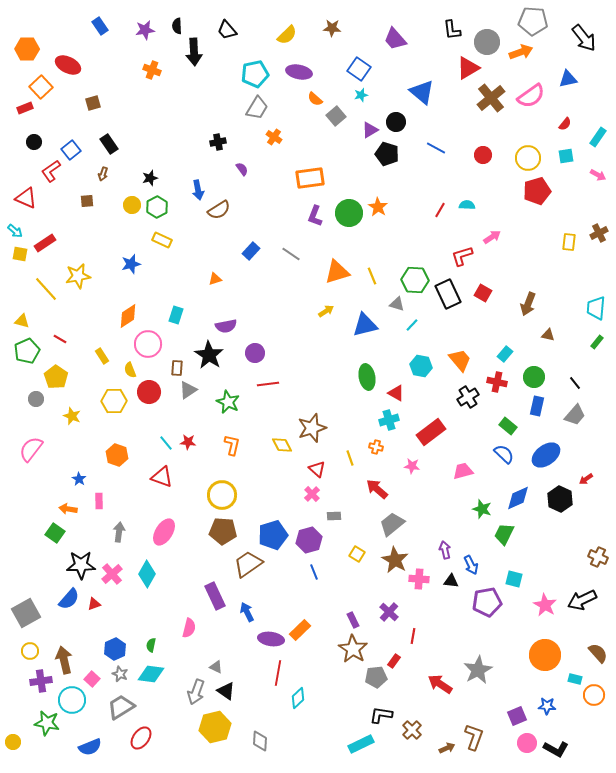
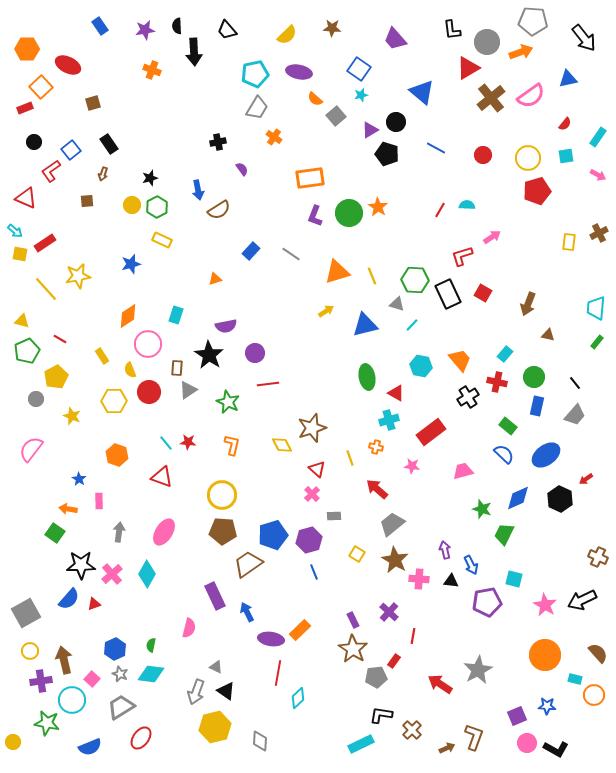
yellow pentagon at (56, 377): rotated 10 degrees clockwise
